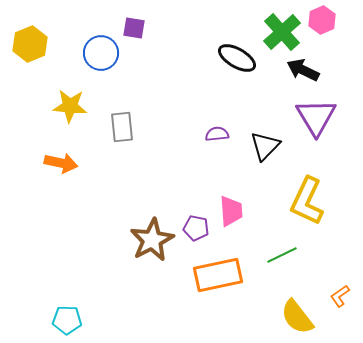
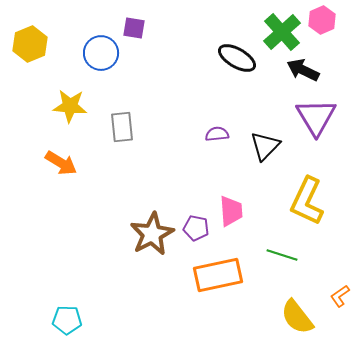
orange arrow: rotated 20 degrees clockwise
brown star: moved 6 px up
green line: rotated 44 degrees clockwise
